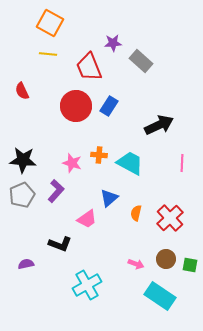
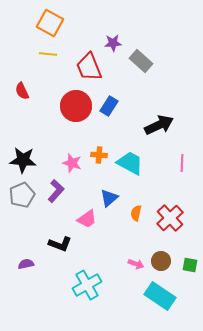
brown circle: moved 5 px left, 2 px down
